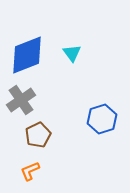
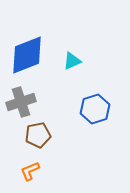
cyan triangle: moved 8 px down; rotated 42 degrees clockwise
gray cross: moved 2 px down; rotated 16 degrees clockwise
blue hexagon: moved 7 px left, 10 px up
brown pentagon: rotated 15 degrees clockwise
